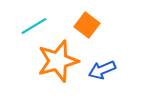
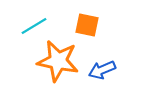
orange square: rotated 25 degrees counterclockwise
orange star: rotated 27 degrees clockwise
